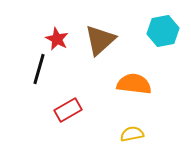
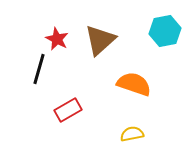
cyan hexagon: moved 2 px right
orange semicircle: rotated 12 degrees clockwise
